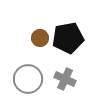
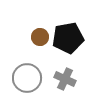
brown circle: moved 1 px up
gray circle: moved 1 px left, 1 px up
